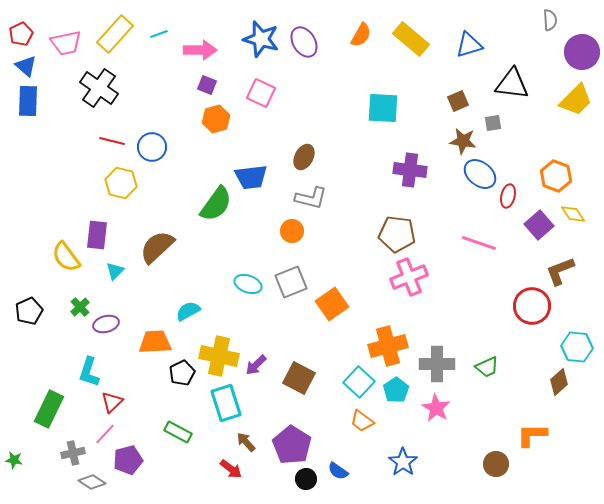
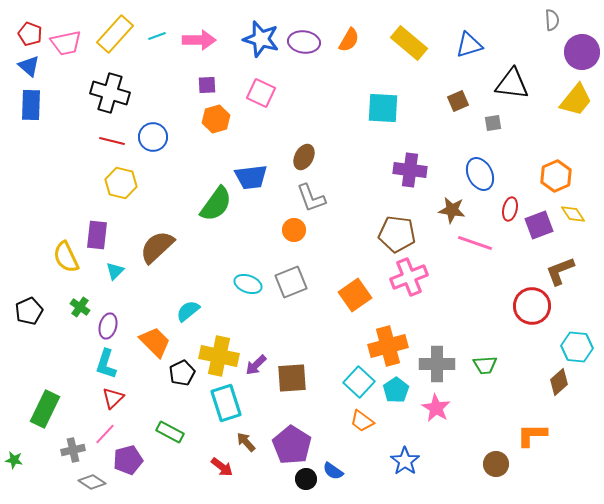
gray semicircle at (550, 20): moved 2 px right
red pentagon at (21, 34): moved 9 px right; rotated 25 degrees counterclockwise
cyan line at (159, 34): moved 2 px left, 2 px down
orange semicircle at (361, 35): moved 12 px left, 5 px down
yellow rectangle at (411, 39): moved 2 px left, 4 px down
purple ellipse at (304, 42): rotated 52 degrees counterclockwise
pink arrow at (200, 50): moved 1 px left, 10 px up
blue triangle at (26, 66): moved 3 px right
purple square at (207, 85): rotated 24 degrees counterclockwise
black cross at (99, 88): moved 11 px right, 5 px down; rotated 18 degrees counterclockwise
yellow trapezoid at (576, 100): rotated 6 degrees counterclockwise
blue rectangle at (28, 101): moved 3 px right, 4 px down
brown star at (463, 141): moved 11 px left, 69 px down
blue circle at (152, 147): moved 1 px right, 10 px up
blue ellipse at (480, 174): rotated 24 degrees clockwise
orange hexagon at (556, 176): rotated 16 degrees clockwise
red ellipse at (508, 196): moved 2 px right, 13 px down
gray L-shape at (311, 198): rotated 56 degrees clockwise
purple square at (539, 225): rotated 20 degrees clockwise
orange circle at (292, 231): moved 2 px right, 1 px up
pink line at (479, 243): moved 4 px left
yellow semicircle at (66, 257): rotated 12 degrees clockwise
orange square at (332, 304): moved 23 px right, 9 px up
green cross at (80, 307): rotated 12 degrees counterclockwise
cyan semicircle at (188, 311): rotated 10 degrees counterclockwise
purple ellipse at (106, 324): moved 2 px right, 2 px down; rotated 60 degrees counterclockwise
orange trapezoid at (155, 342): rotated 48 degrees clockwise
green trapezoid at (487, 367): moved 2 px left, 2 px up; rotated 20 degrees clockwise
cyan L-shape at (89, 372): moved 17 px right, 8 px up
brown square at (299, 378): moved 7 px left; rotated 32 degrees counterclockwise
red triangle at (112, 402): moved 1 px right, 4 px up
green rectangle at (49, 409): moved 4 px left
green rectangle at (178, 432): moved 8 px left
gray cross at (73, 453): moved 3 px up
blue star at (403, 462): moved 2 px right, 1 px up
red arrow at (231, 469): moved 9 px left, 2 px up
blue semicircle at (338, 471): moved 5 px left
